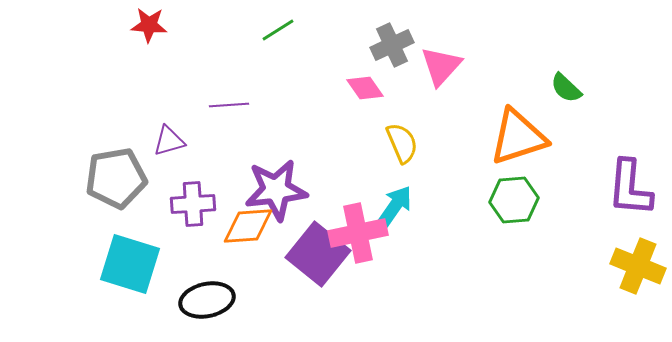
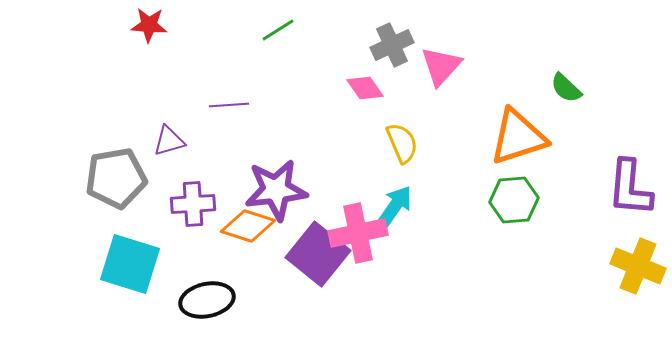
orange diamond: rotated 22 degrees clockwise
